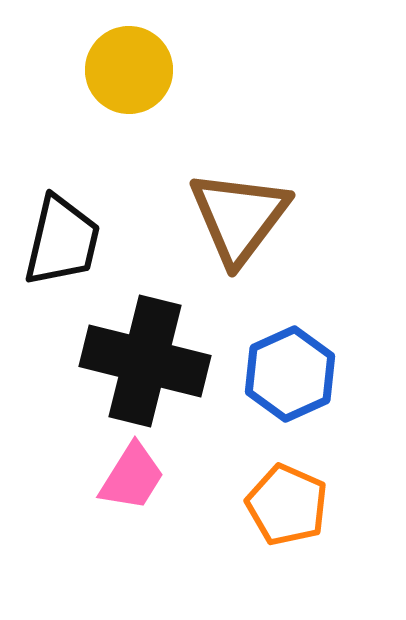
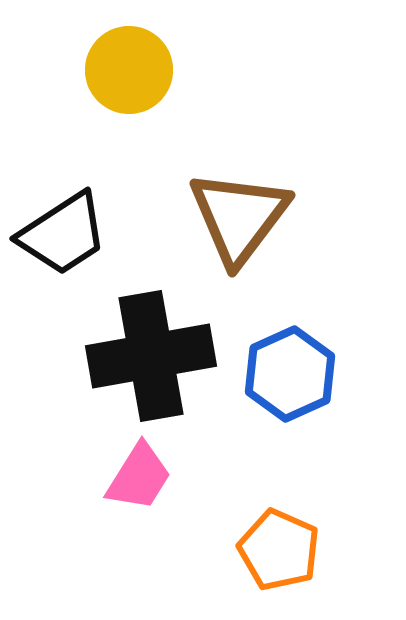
black trapezoid: moved 1 px right, 7 px up; rotated 44 degrees clockwise
black cross: moved 6 px right, 5 px up; rotated 24 degrees counterclockwise
pink trapezoid: moved 7 px right
orange pentagon: moved 8 px left, 45 px down
